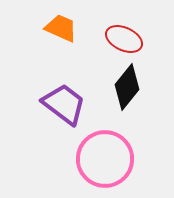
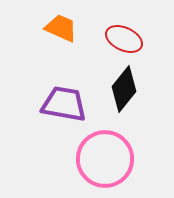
black diamond: moved 3 px left, 2 px down
purple trapezoid: rotated 27 degrees counterclockwise
